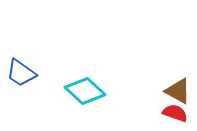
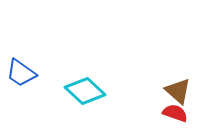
brown triangle: rotated 12 degrees clockwise
